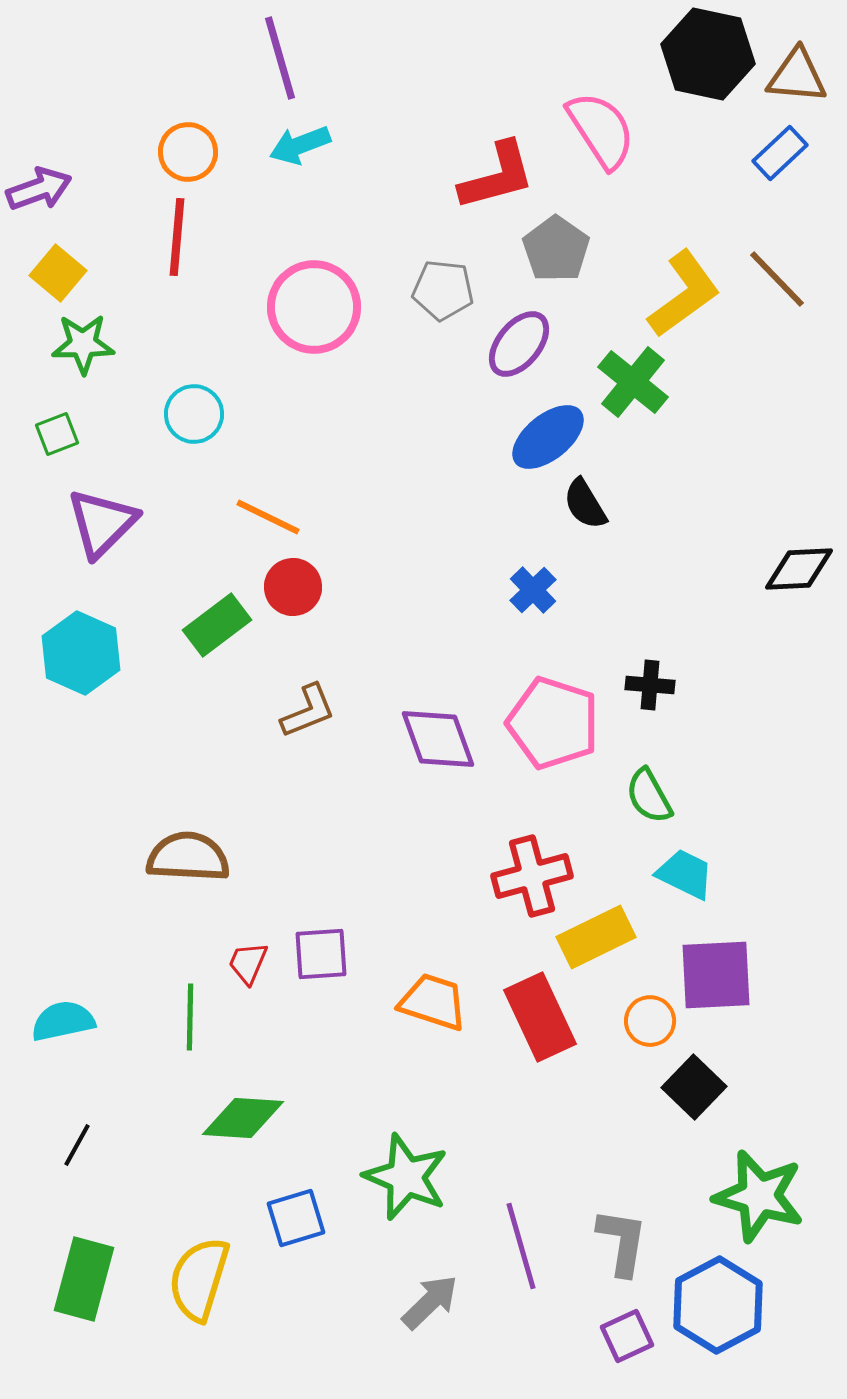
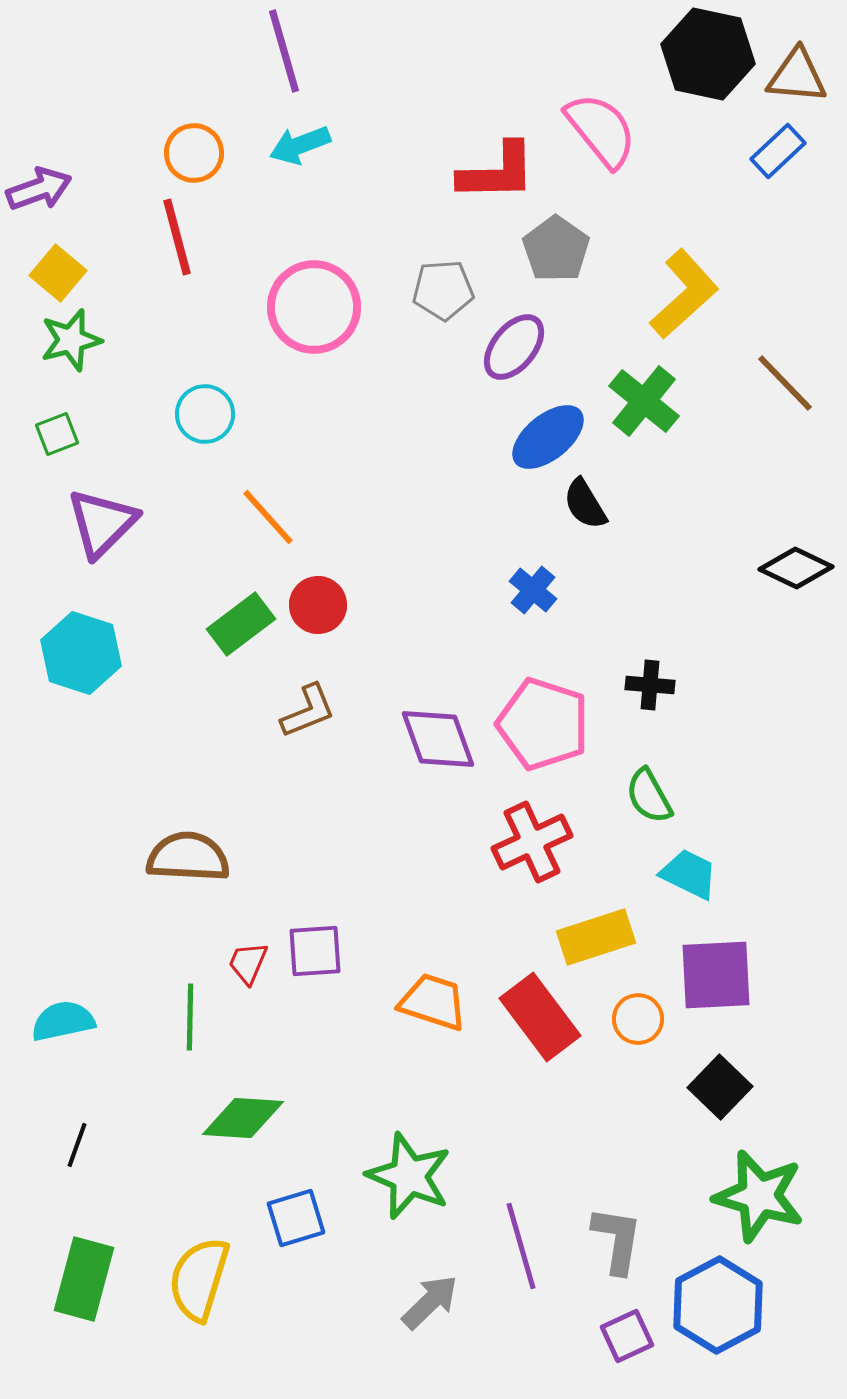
purple line at (280, 58): moved 4 px right, 7 px up
pink semicircle at (601, 130): rotated 6 degrees counterclockwise
orange circle at (188, 152): moved 6 px right, 1 px down
blue rectangle at (780, 153): moved 2 px left, 2 px up
red L-shape at (497, 176): moved 4 px up; rotated 14 degrees clockwise
red line at (177, 237): rotated 20 degrees counterclockwise
brown line at (777, 279): moved 8 px right, 104 px down
gray pentagon at (443, 290): rotated 10 degrees counterclockwise
yellow L-shape at (684, 294): rotated 6 degrees counterclockwise
green star at (83, 344): moved 12 px left, 4 px up; rotated 14 degrees counterclockwise
purple ellipse at (519, 344): moved 5 px left, 3 px down
green cross at (633, 382): moved 11 px right, 19 px down
cyan circle at (194, 414): moved 11 px right
orange line at (268, 517): rotated 22 degrees clockwise
black diamond at (799, 569): moved 3 px left, 1 px up; rotated 28 degrees clockwise
red circle at (293, 587): moved 25 px right, 18 px down
blue cross at (533, 590): rotated 6 degrees counterclockwise
green rectangle at (217, 625): moved 24 px right, 1 px up
cyan hexagon at (81, 653): rotated 6 degrees counterclockwise
pink pentagon at (553, 723): moved 10 px left, 1 px down
cyan trapezoid at (685, 874): moved 4 px right
red cross at (532, 876): moved 34 px up; rotated 10 degrees counterclockwise
yellow rectangle at (596, 937): rotated 8 degrees clockwise
purple square at (321, 954): moved 6 px left, 3 px up
red rectangle at (540, 1017): rotated 12 degrees counterclockwise
orange circle at (650, 1021): moved 12 px left, 2 px up
black square at (694, 1087): moved 26 px right
black line at (77, 1145): rotated 9 degrees counterclockwise
green star at (406, 1177): moved 3 px right, 1 px up
gray L-shape at (622, 1242): moved 5 px left, 2 px up
